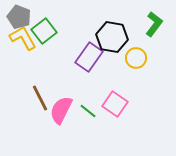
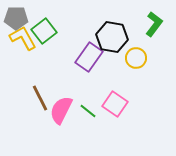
gray pentagon: moved 3 px left, 1 px down; rotated 20 degrees counterclockwise
